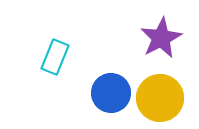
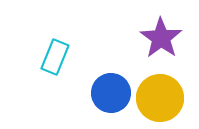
purple star: rotated 9 degrees counterclockwise
